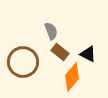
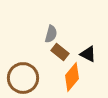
gray semicircle: moved 3 px down; rotated 36 degrees clockwise
brown circle: moved 16 px down
